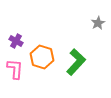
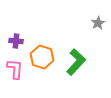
purple cross: rotated 24 degrees counterclockwise
